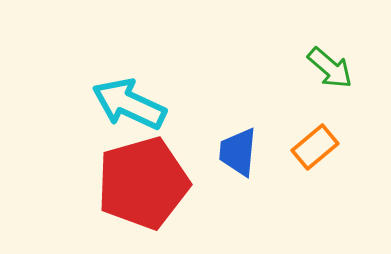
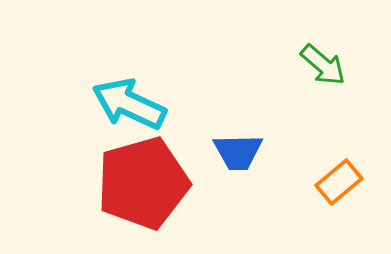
green arrow: moved 7 px left, 3 px up
orange rectangle: moved 24 px right, 35 px down
blue trapezoid: rotated 96 degrees counterclockwise
